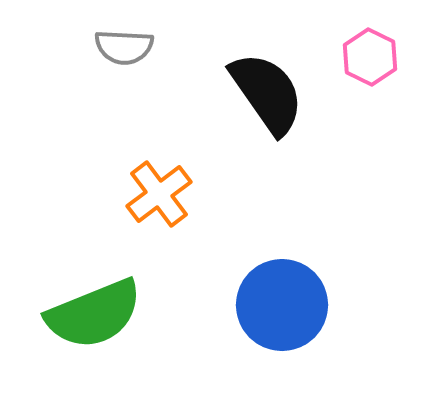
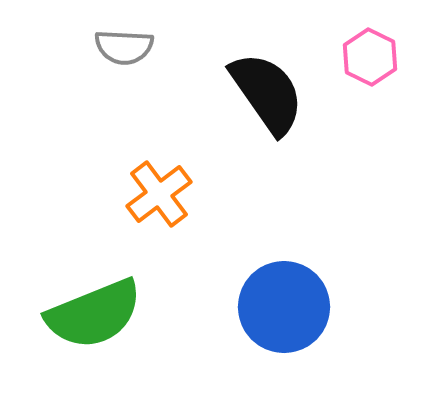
blue circle: moved 2 px right, 2 px down
